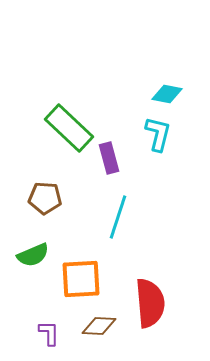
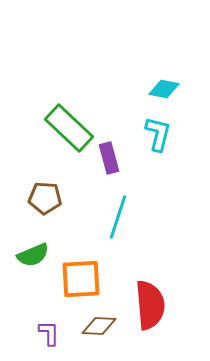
cyan diamond: moved 3 px left, 5 px up
red semicircle: moved 2 px down
